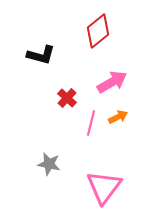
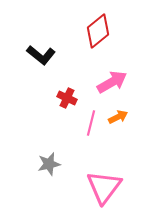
black L-shape: rotated 24 degrees clockwise
red cross: rotated 18 degrees counterclockwise
gray star: rotated 25 degrees counterclockwise
